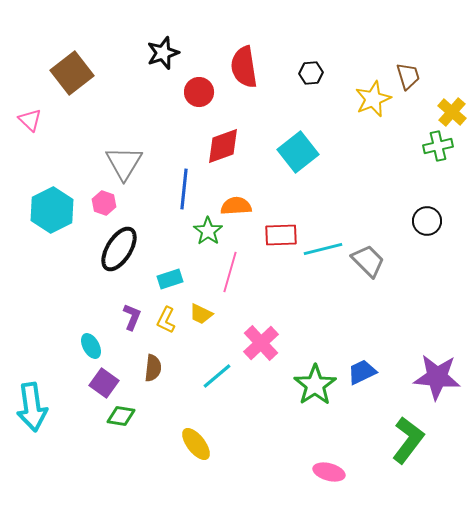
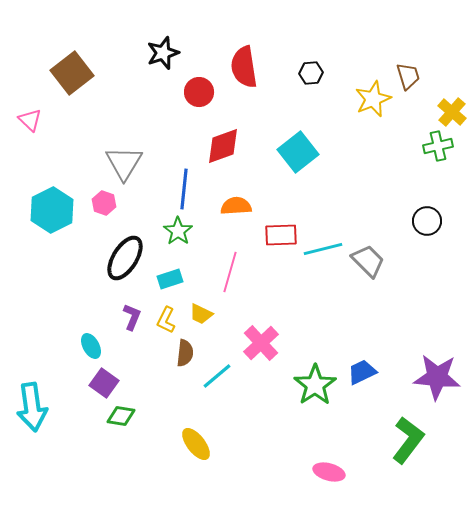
green star at (208, 231): moved 30 px left
black ellipse at (119, 249): moved 6 px right, 9 px down
brown semicircle at (153, 368): moved 32 px right, 15 px up
